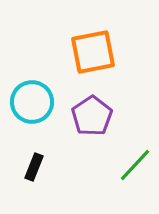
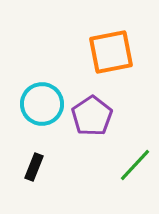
orange square: moved 18 px right
cyan circle: moved 10 px right, 2 px down
